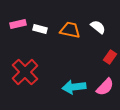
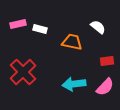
orange trapezoid: moved 2 px right, 12 px down
red rectangle: moved 3 px left, 4 px down; rotated 48 degrees clockwise
red cross: moved 2 px left
cyan arrow: moved 3 px up
